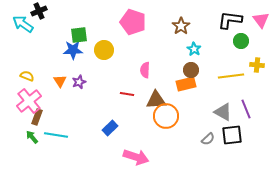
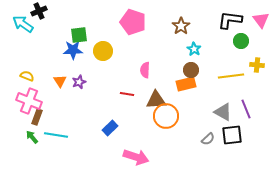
yellow circle: moved 1 px left, 1 px down
pink cross: rotated 30 degrees counterclockwise
